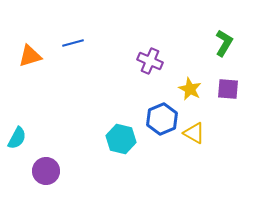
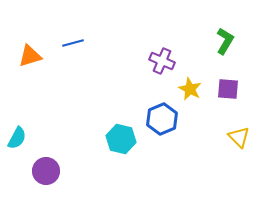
green L-shape: moved 1 px right, 2 px up
purple cross: moved 12 px right
yellow triangle: moved 45 px right, 4 px down; rotated 15 degrees clockwise
